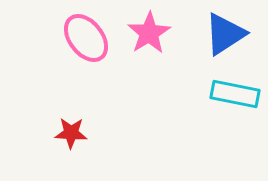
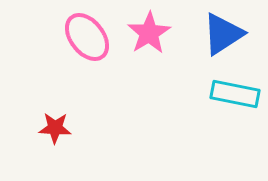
blue triangle: moved 2 px left
pink ellipse: moved 1 px right, 1 px up
red star: moved 16 px left, 5 px up
